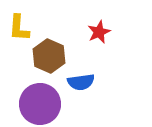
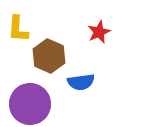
yellow L-shape: moved 1 px left, 1 px down
purple circle: moved 10 px left
